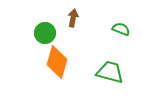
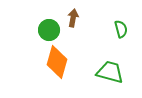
green semicircle: rotated 54 degrees clockwise
green circle: moved 4 px right, 3 px up
